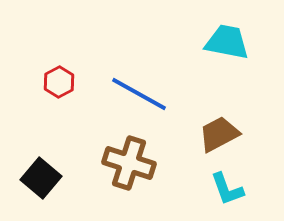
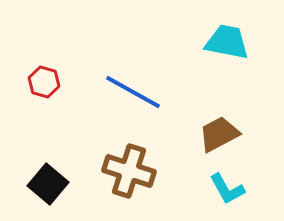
red hexagon: moved 15 px left; rotated 16 degrees counterclockwise
blue line: moved 6 px left, 2 px up
brown cross: moved 8 px down
black square: moved 7 px right, 6 px down
cyan L-shape: rotated 9 degrees counterclockwise
